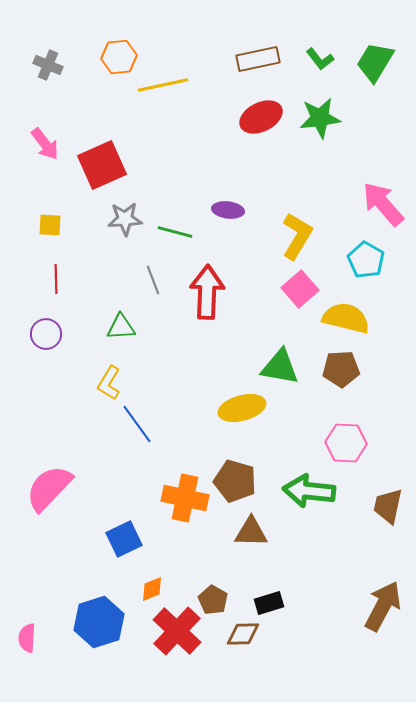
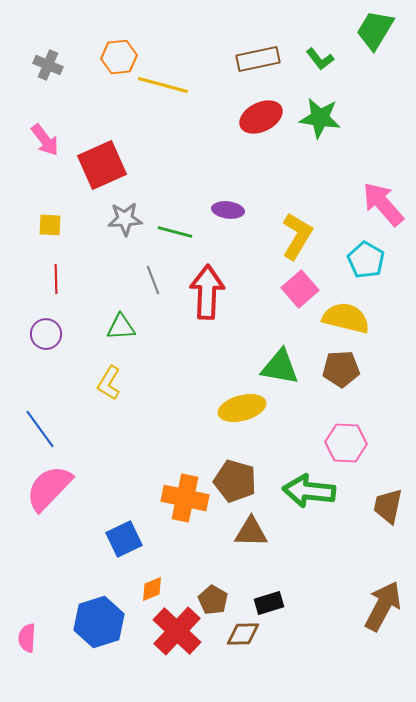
green trapezoid at (375, 62): moved 32 px up
yellow line at (163, 85): rotated 27 degrees clockwise
green star at (320, 118): rotated 15 degrees clockwise
pink arrow at (45, 144): moved 4 px up
blue line at (137, 424): moved 97 px left, 5 px down
